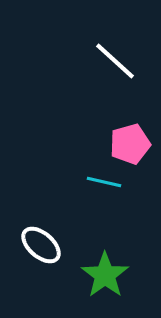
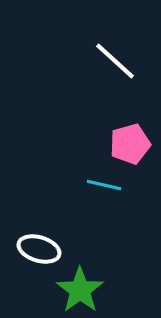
cyan line: moved 3 px down
white ellipse: moved 2 px left, 4 px down; rotated 24 degrees counterclockwise
green star: moved 25 px left, 15 px down
